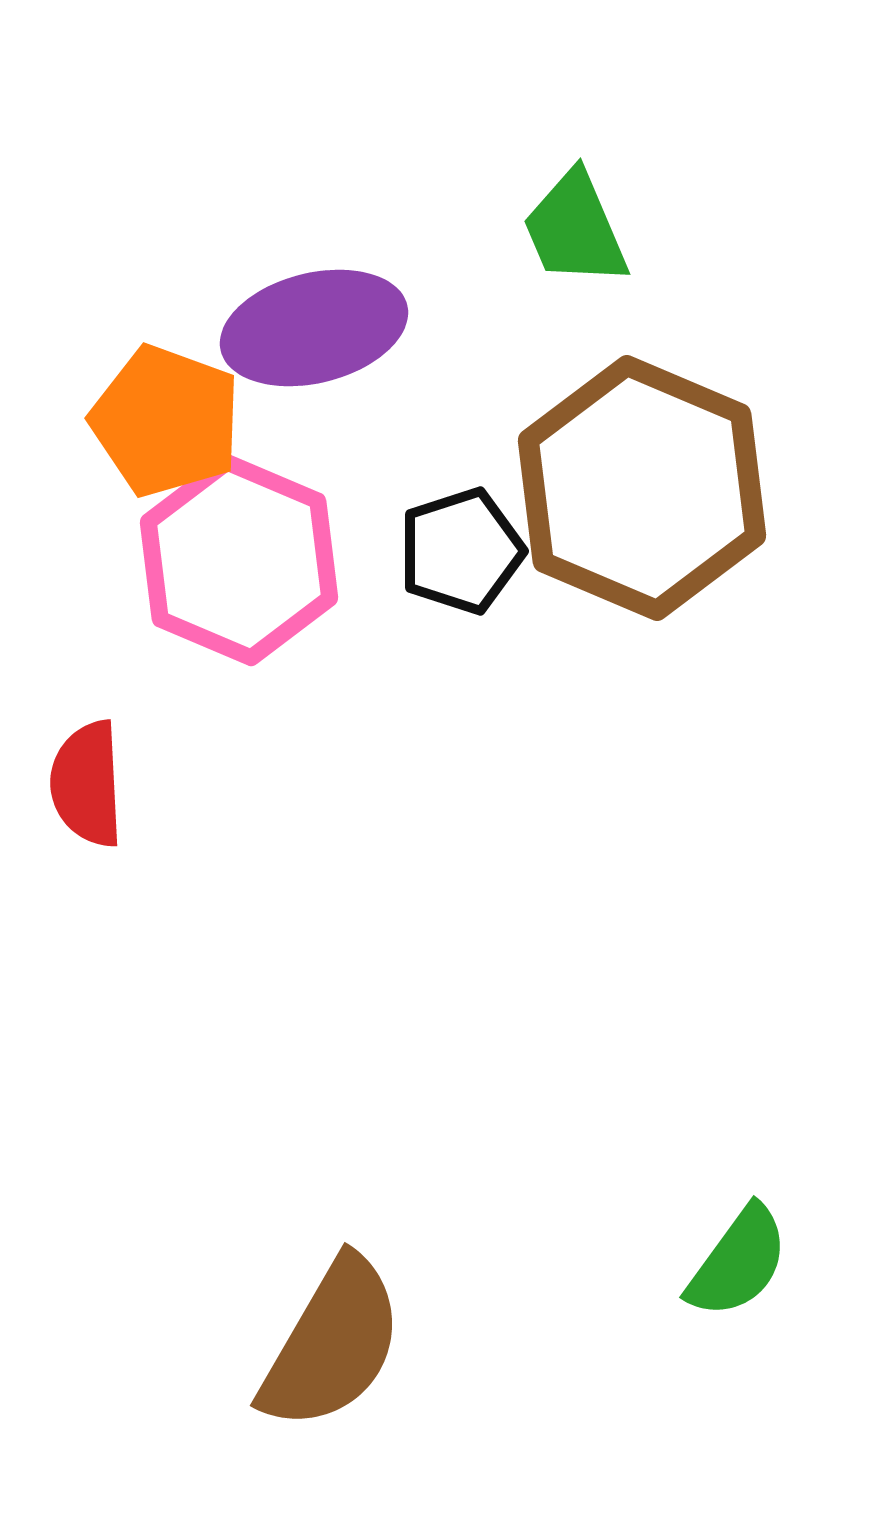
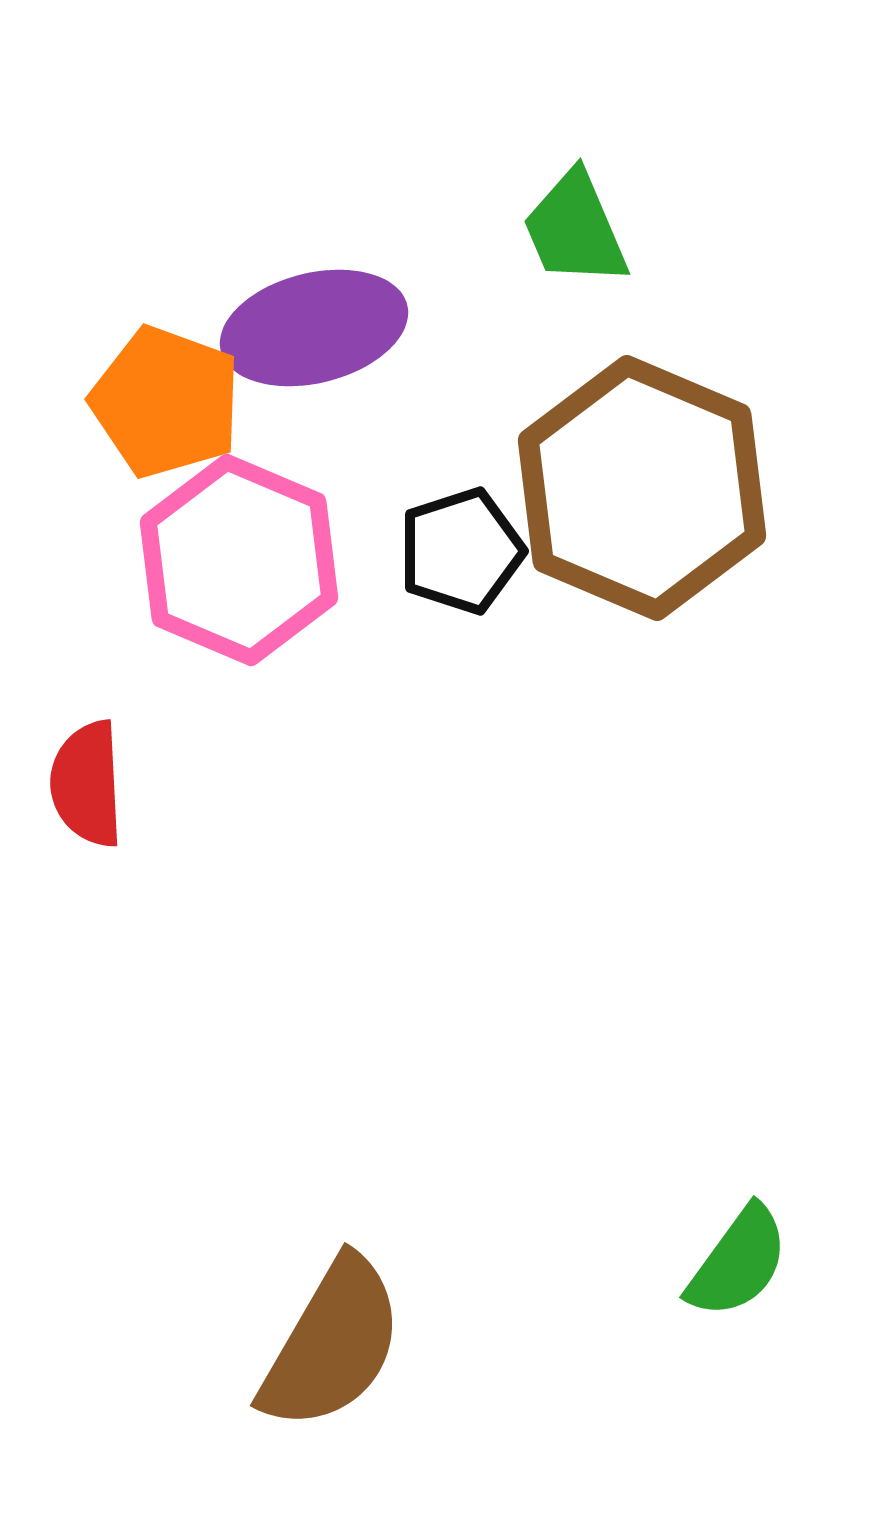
orange pentagon: moved 19 px up
